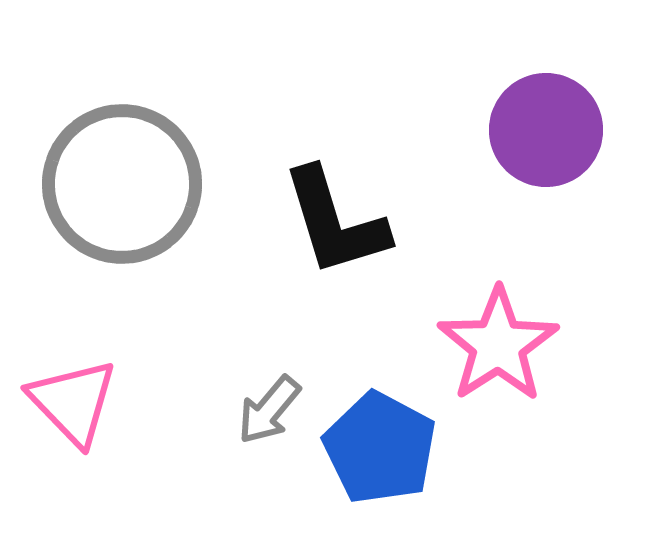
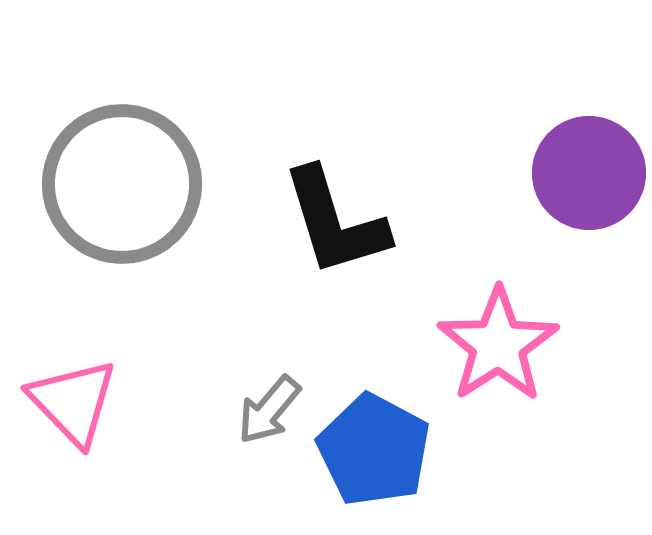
purple circle: moved 43 px right, 43 px down
blue pentagon: moved 6 px left, 2 px down
